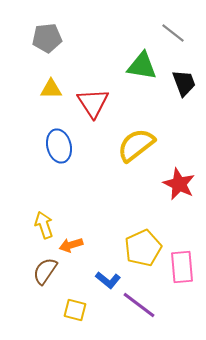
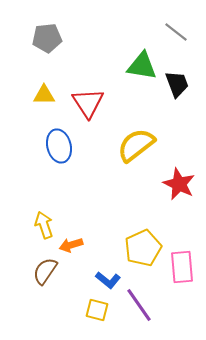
gray line: moved 3 px right, 1 px up
black trapezoid: moved 7 px left, 1 px down
yellow triangle: moved 7 px left, 6 px down
red triangle: moved 5 px left
purple line: rotated 18 degrees clockwise
yellow square: moved 22 px right
